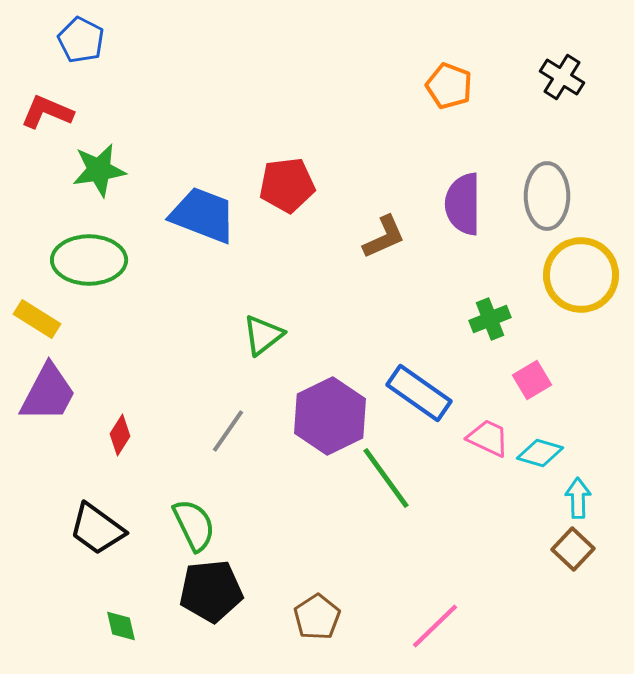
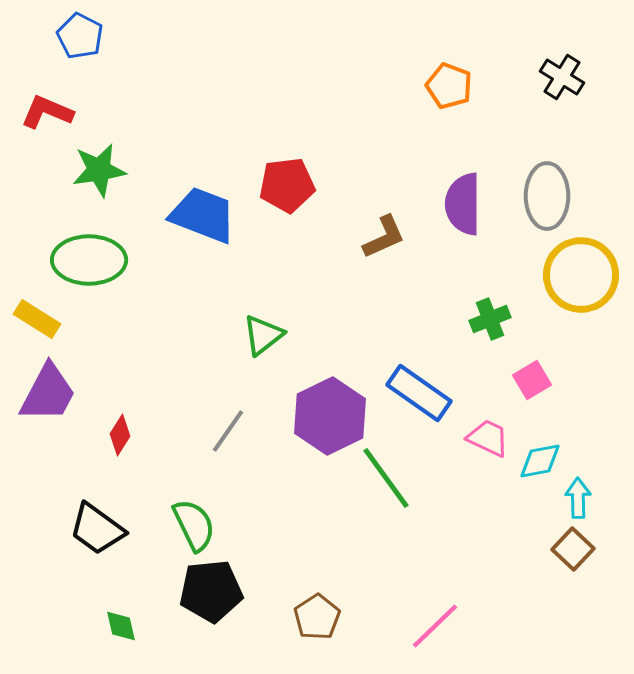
blue pentagon: moved 1 px left, 4 px up
cyan diamond: moved 8 px down; rotated 27 degrees counterclockwise
